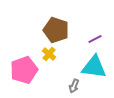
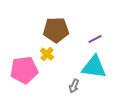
brown pentagon: rotated 20 degrees counterclockwise
yellow cross: moved 2 px left
pink pentagon: rotated 12 degrees clockwise
